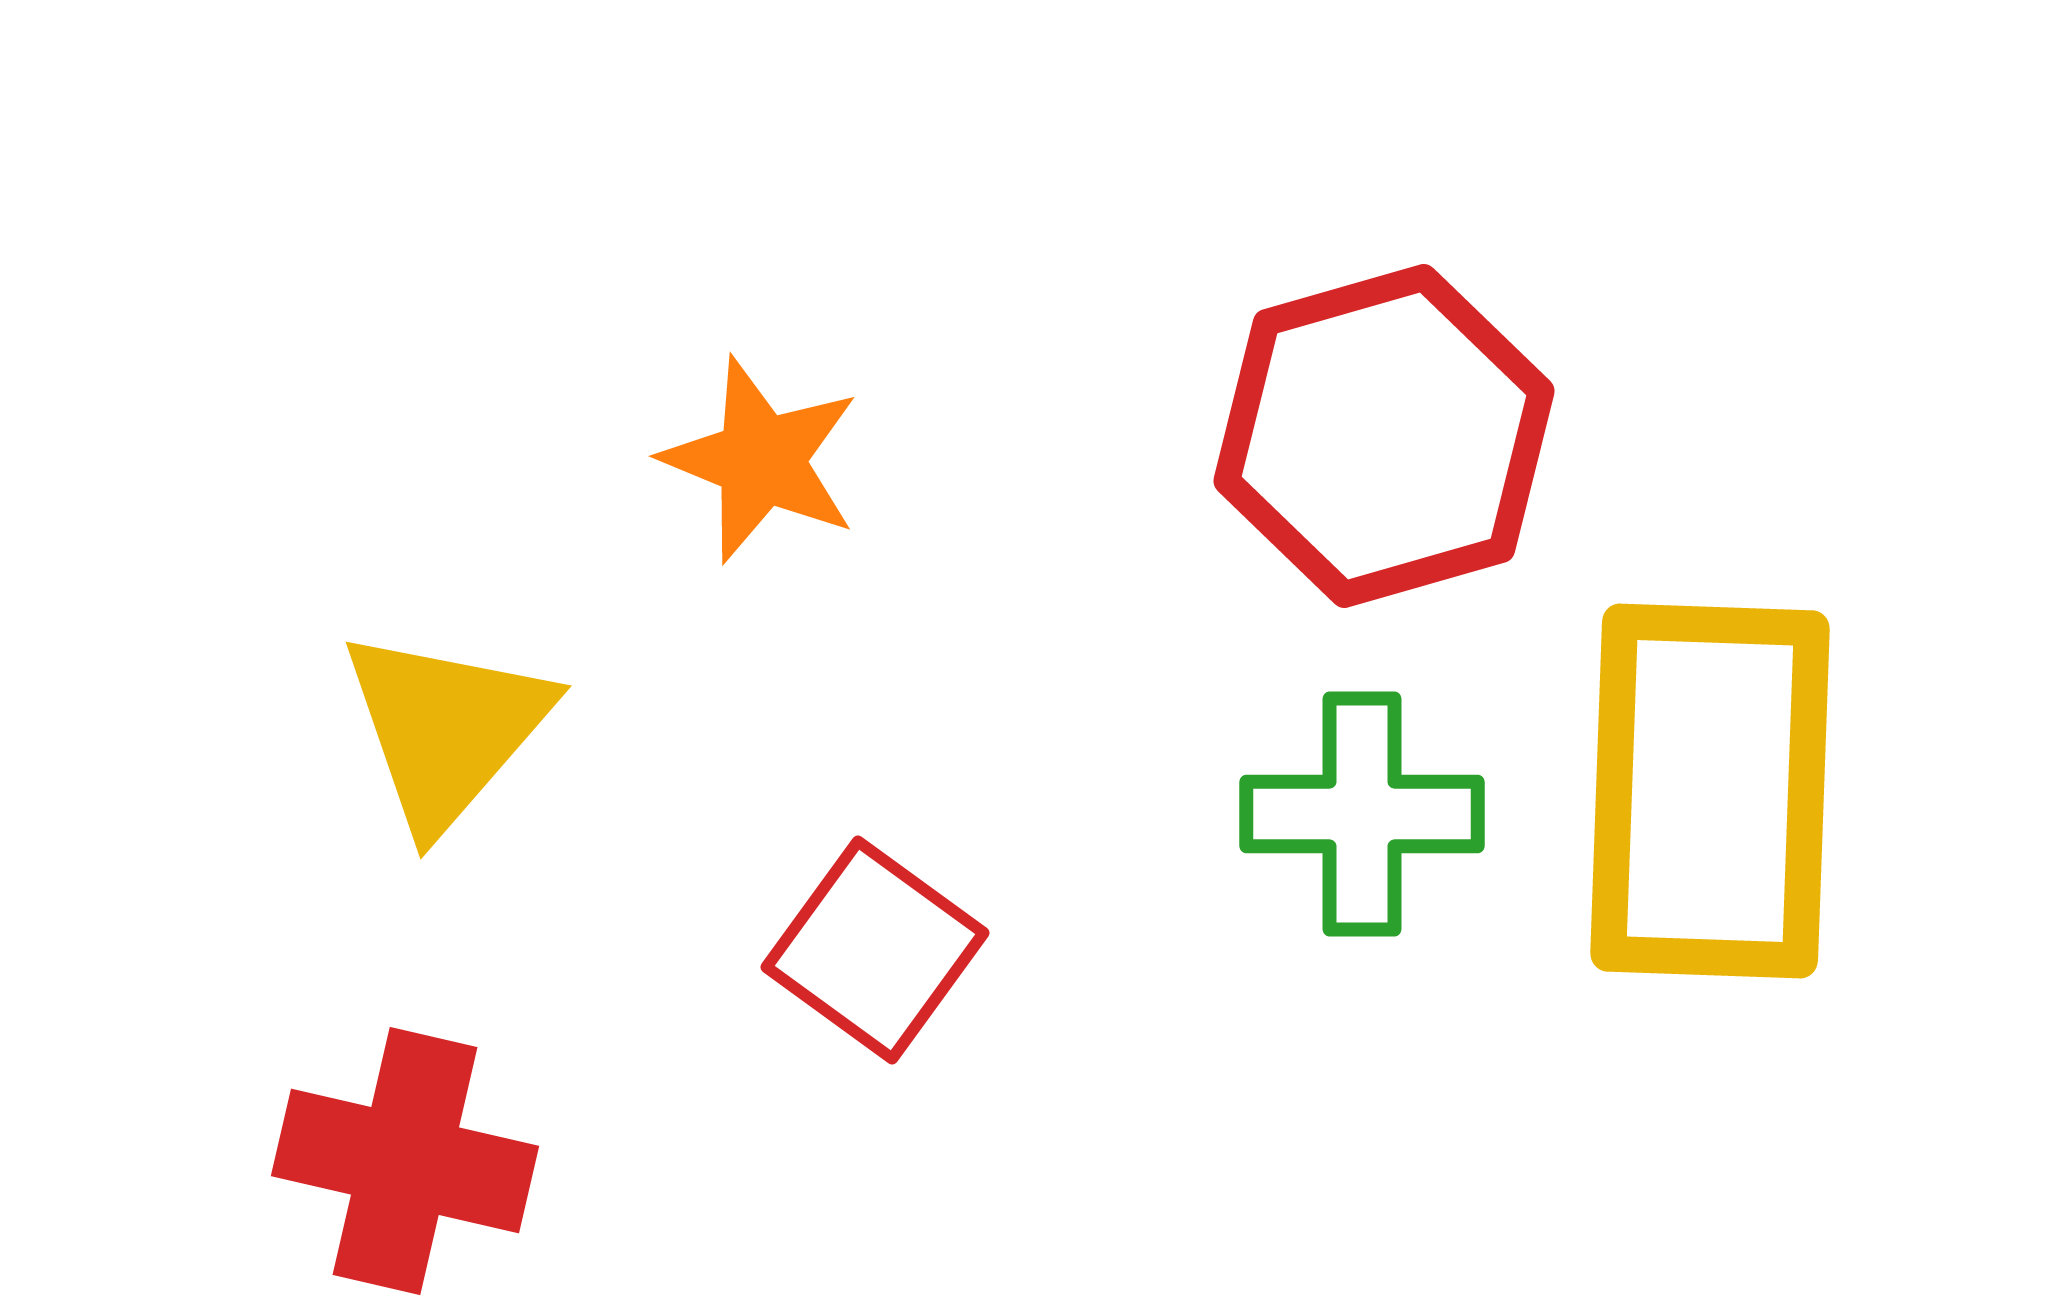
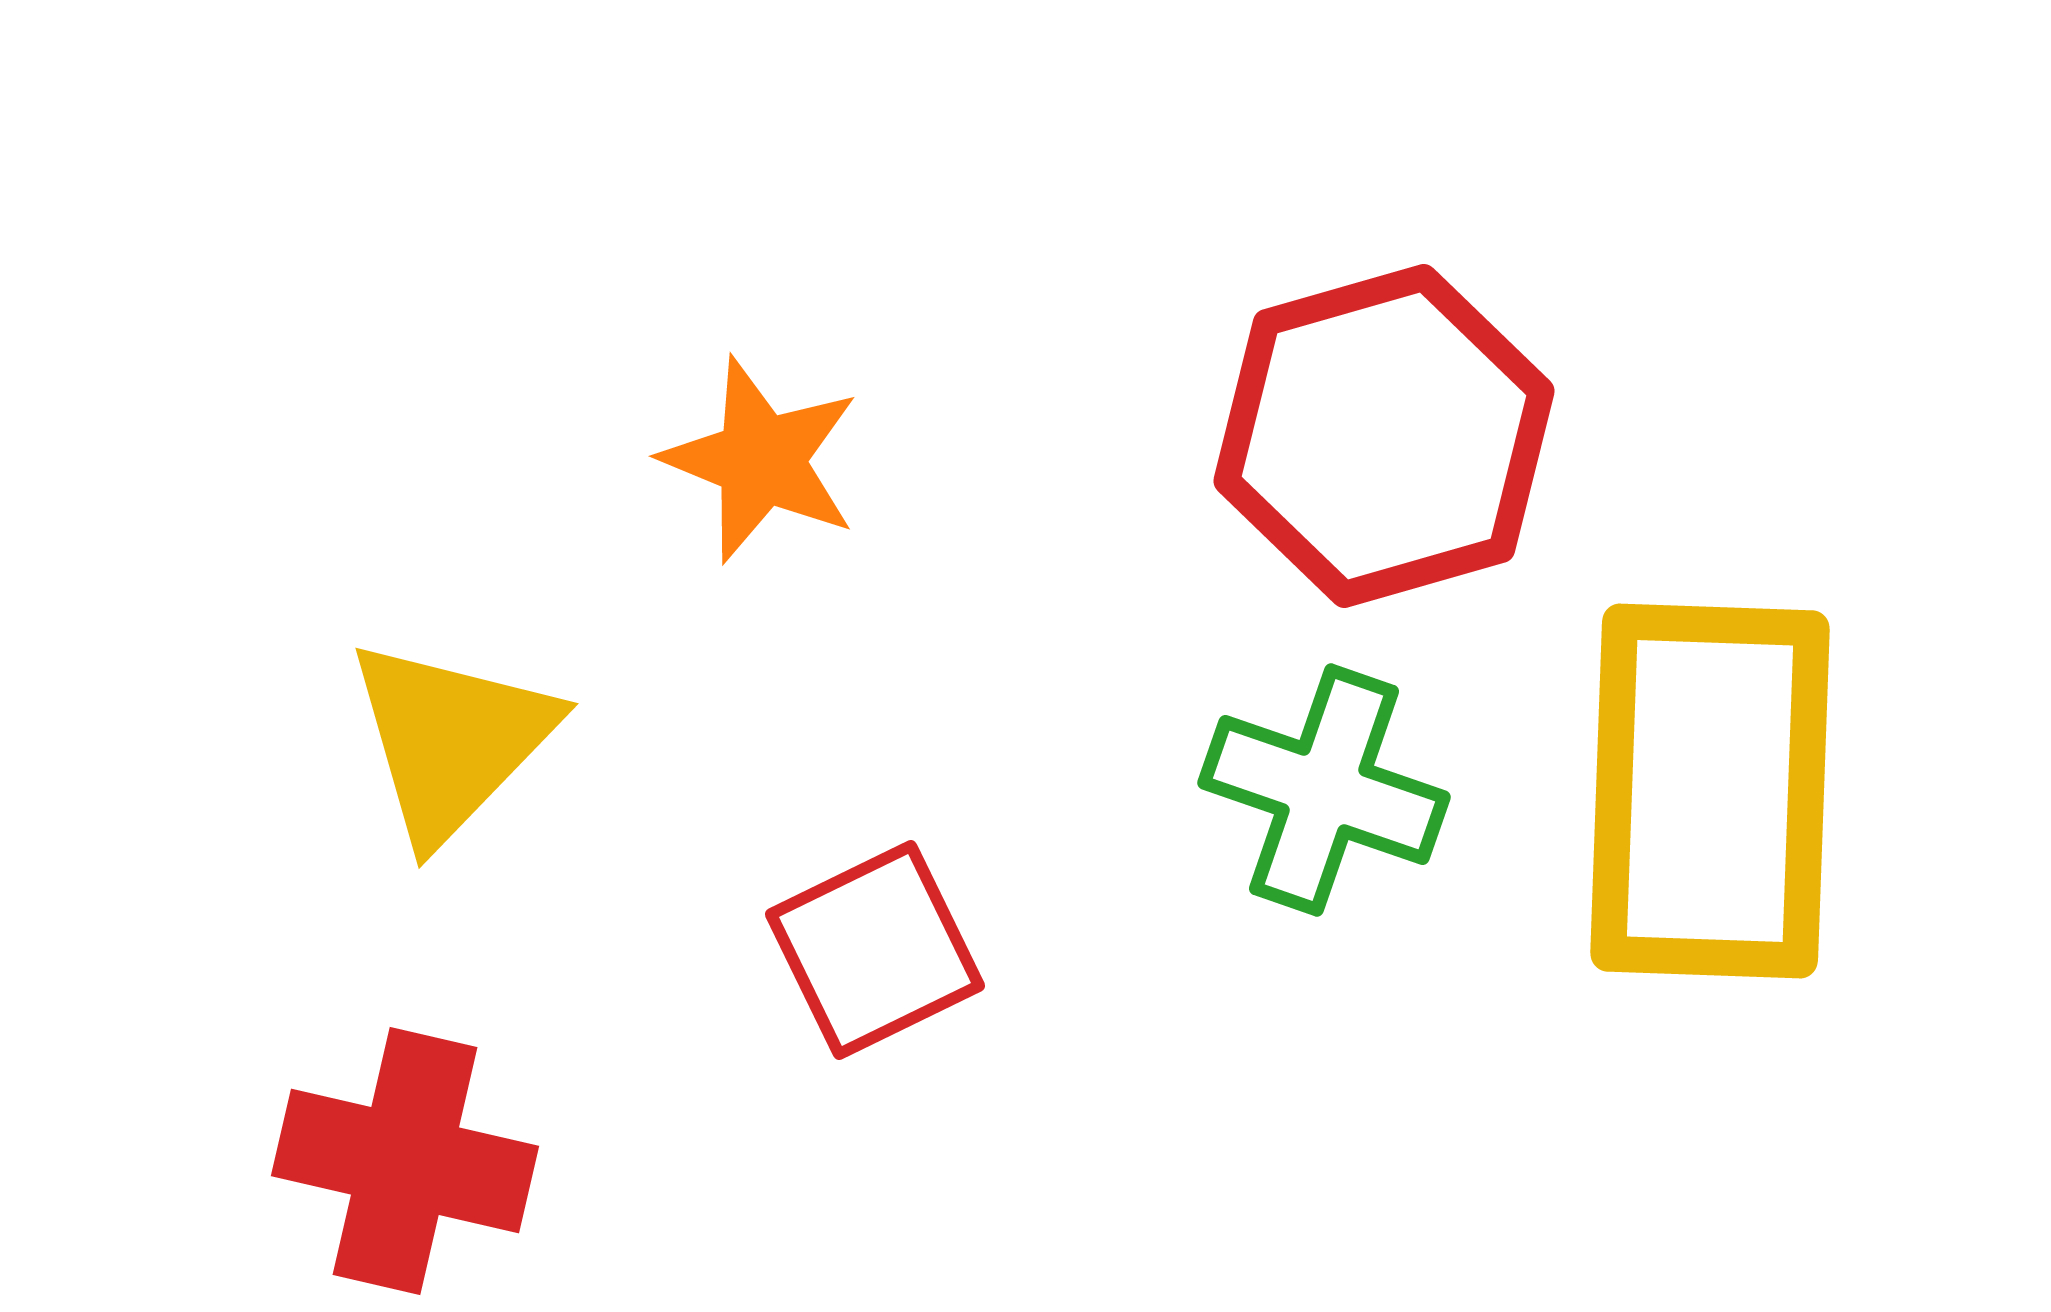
yellow triangle: moved 5 px right, 11 px down; rotated 3 degrees clockwise
green cross: moved 38 px left, 24 px up; rotated 19 degrees clockwise
red square: rotated 28 degrees clockwise
